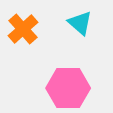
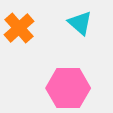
orange cross: moved 4 px left, 1 px up
